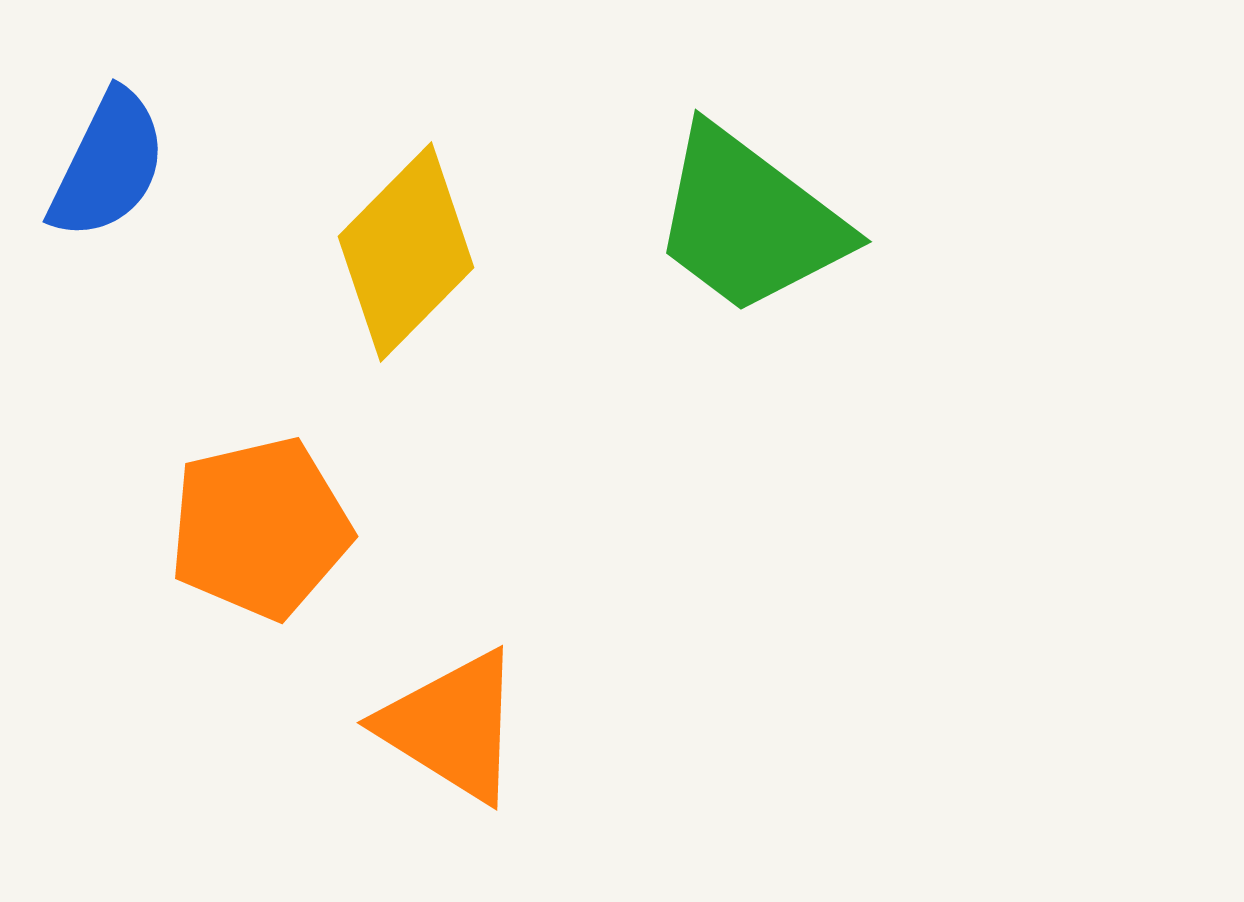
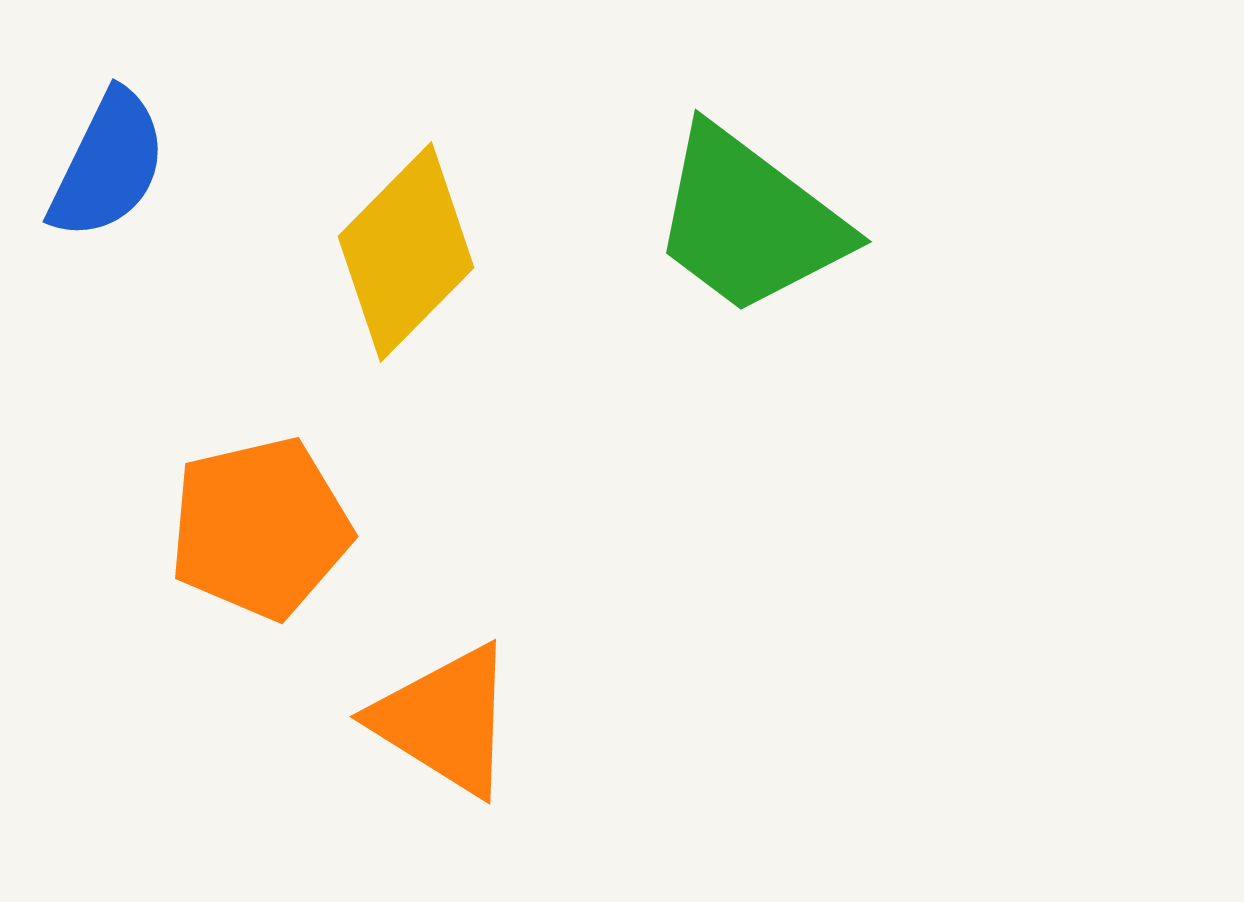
orange triangle: moved 7 px left, 6 px up
